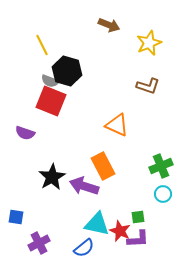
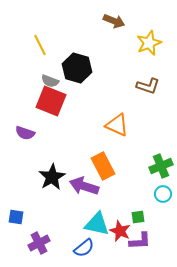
brown arrow: moved 5 px right, 4 px up
yellow line: moved 2 px left
black hexagon: moved 10 px right, 3 px up
purple L-shape: moved 2 px right, 2 px down
